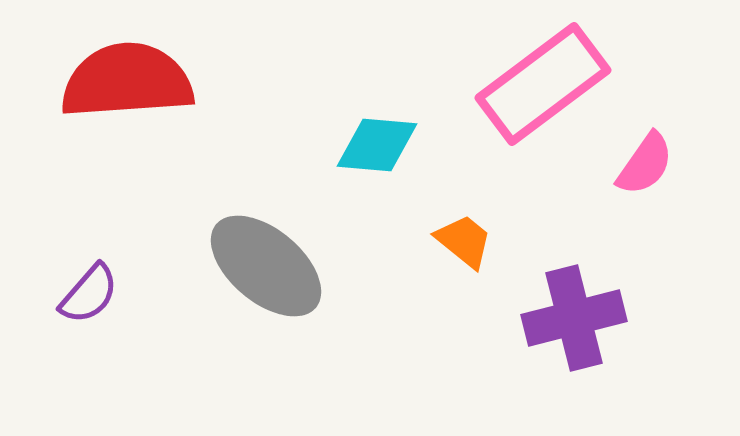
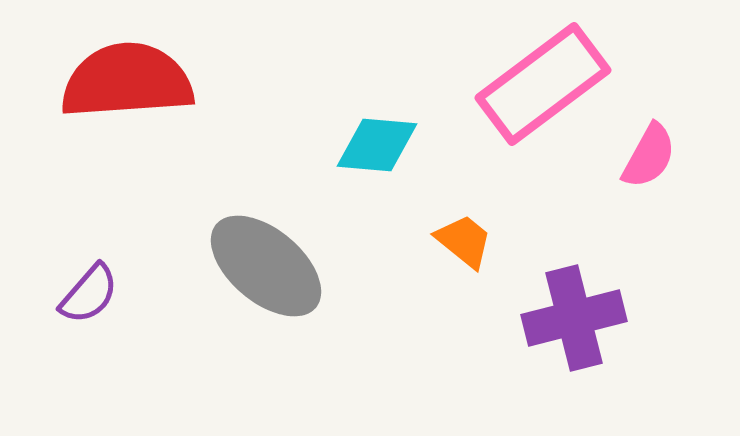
pink semicircle: moved 4 px right, 8 px up; rotated 6 degrees counterclockwise
